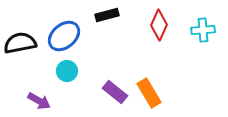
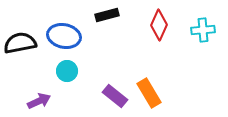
blue ellipse: rotated 52 degrees clockwise
purple rectangle: moved 4 px down
purple arrow: rotated 55 degrees counterclockwise
